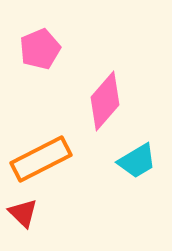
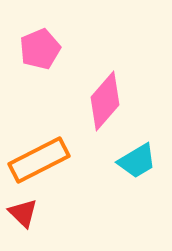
orange rectangle: moved 2 px left, 1 px down
